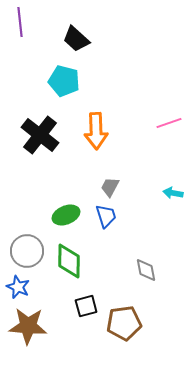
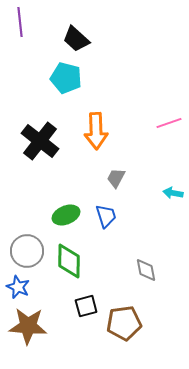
cyan pentagon: moved 2 px right, 3 px up
black cross: moved 6 px down
gray trapezoid: moved 6 px right, 9 px up
